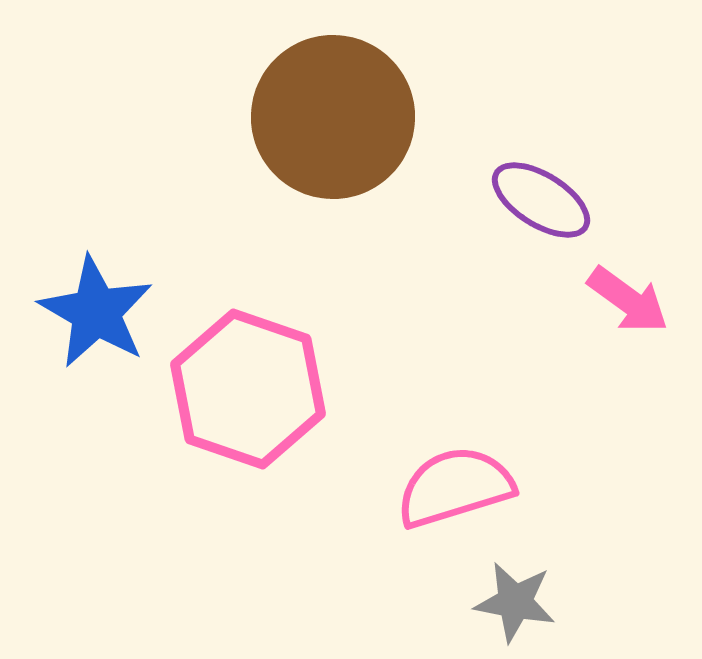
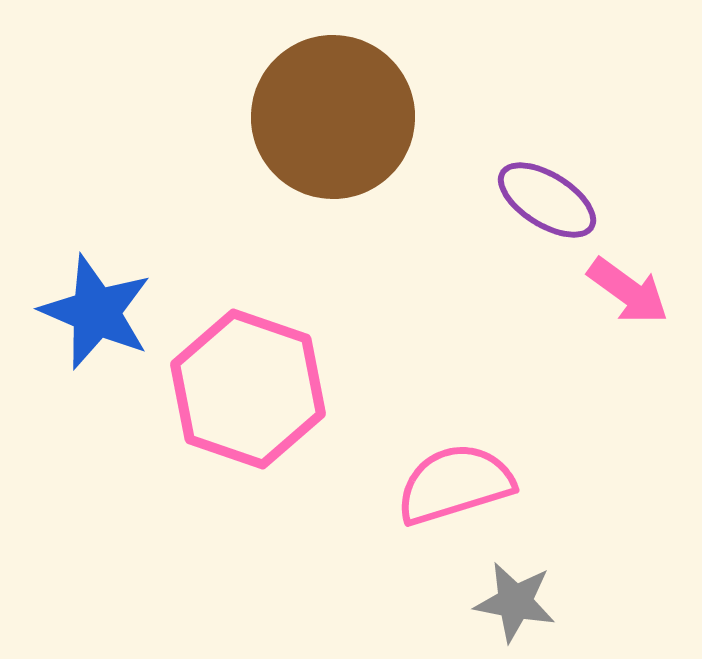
purple ellipse: moved 6 px right
pink arrow: moved 9 px up
blue star: rotated 7 degrees counterclockwise
pink semicircle: moved 3 px up
